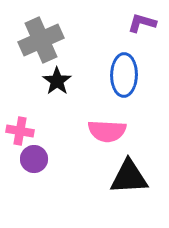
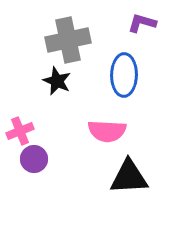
gray cross: moved 27 px right; rotated 12 degrees clockwise
black star: rotated 12 degrees counterclockwise
pink cross: rotated 32 degrees counterclockwise
